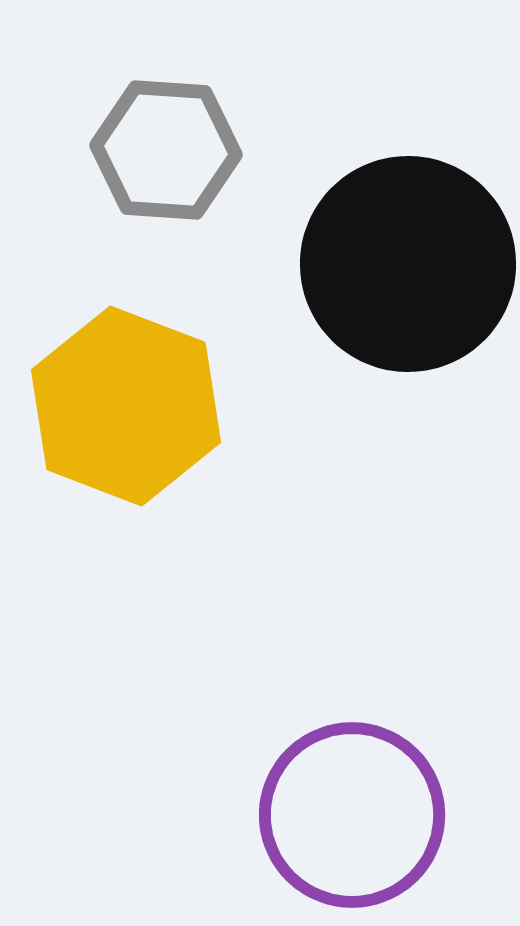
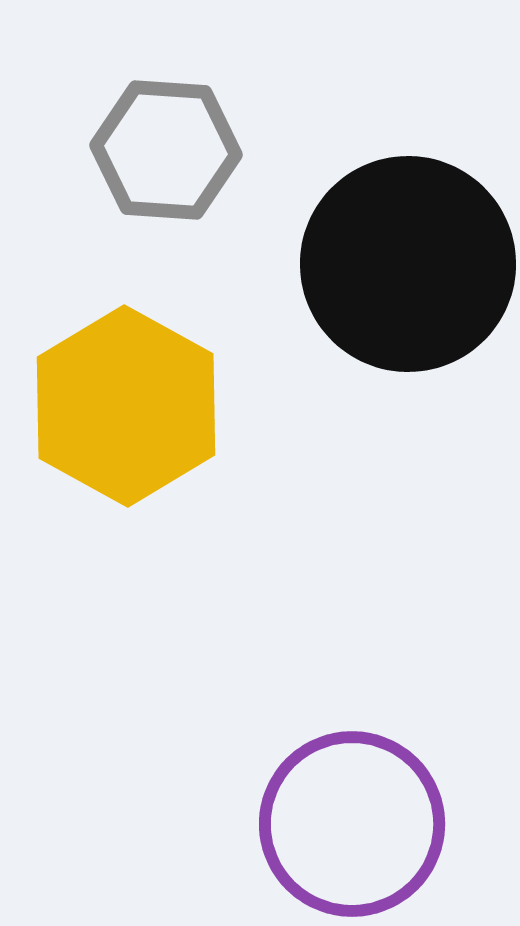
yellow hexagon: rotated 8 degrees clockwise
purple circle: moved 9 px down
